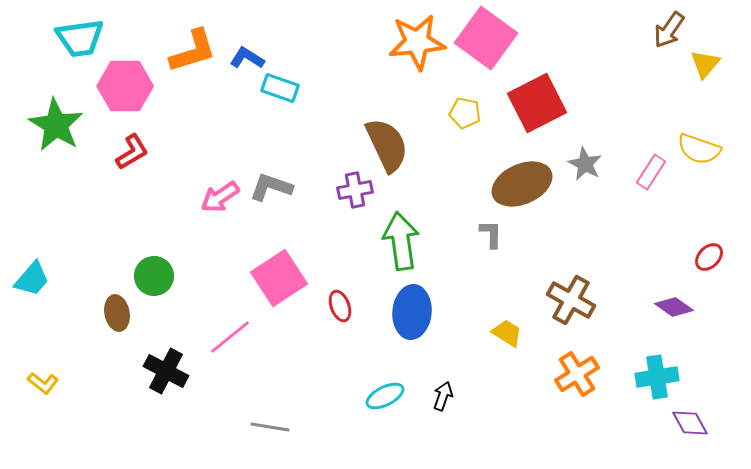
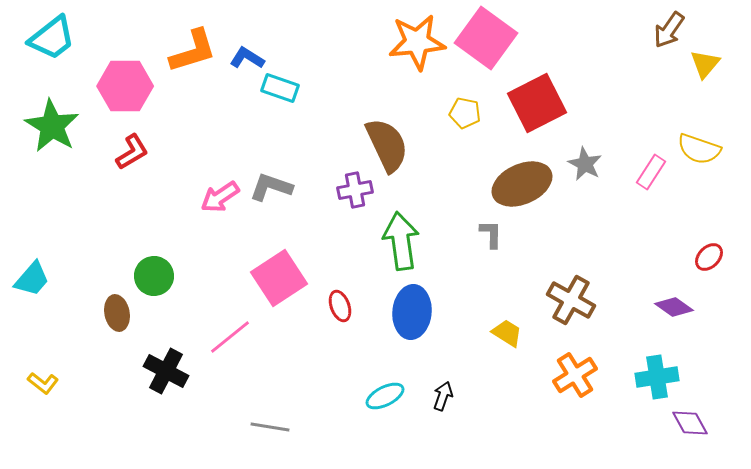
cyan trapezoid at (80, 38): moved 28 px left; rotated 30 degrees counterclockwise
green star at (56, 125): moved 4 px left, 1 px down
orange cross at (577, 374): moved 2 px left, 1 px down
